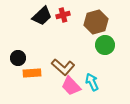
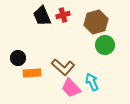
black trapezoid: rotated 110 degrees clockwise
pink trapezoid: moved 2 px down
